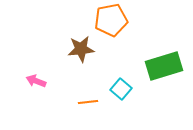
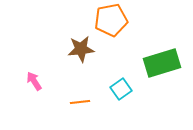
green rectangle: moved 2 px left, 3 px up
pink arrow: moved 2 px left; rotated 36 degrees clockwise
cyan square: rotated 15 degrees clockwise
orange line: moved 8 px left
